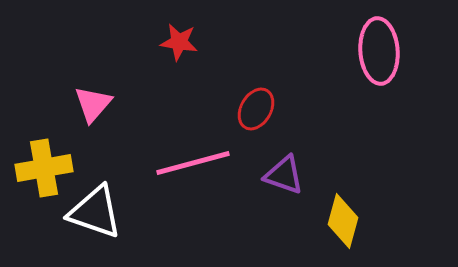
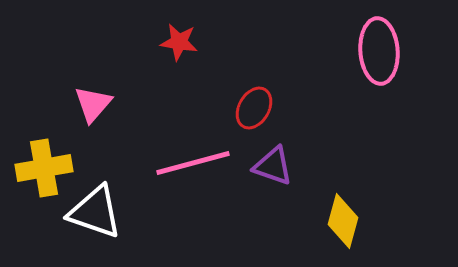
red ellipse: moved 2 px left, 1 px up
purple triangle: moved 11 px left, 9 px up
